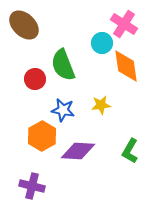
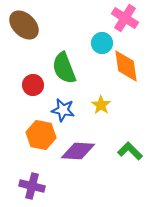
pink cross: moved 1 px right, 6 px up
green semicircle: moved 1 px right, 3 px down
red circle: moved 2 px left, 6 px down
yellow star: rotated 30 degrees counterclockwise
orange hexagon: moved 1 px left, 1 px up; rotated 20 degrees counterclockwise
green L-shape: rotated 105 degrees clockwise
